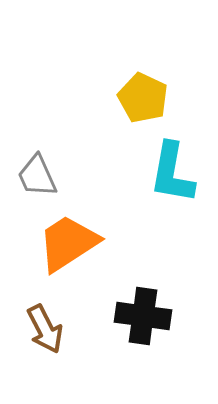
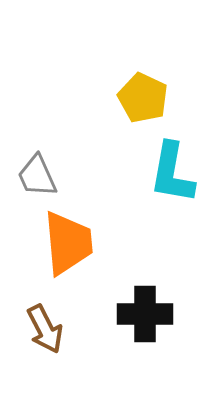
orange trapezoid: rotated 118 degrees clockwise
black cross: moved 2 px right, 2 px up; rotated 8 degrees counterclockwise
